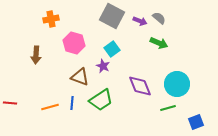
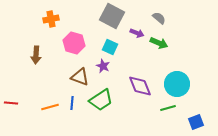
purple arrow: moved 3 px left, 12 px down
cyan square: moved 2 px left, 2 px up; rotated 28 degrees counterclockwise
red line: moved 1 px right
